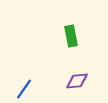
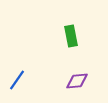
blue line: moved 7 px left, 9 px up
